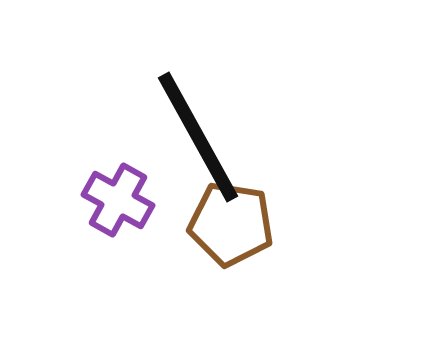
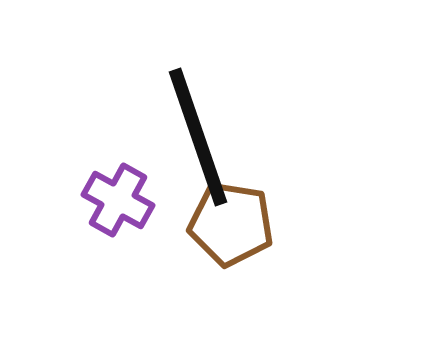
black line: rotated 10 degrees clockwise
